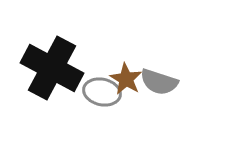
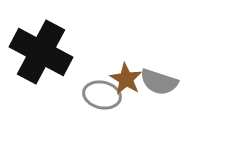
black cross: moved 11 px left, 16 px up
gray ellipse: moved 3 px down
